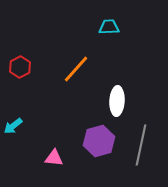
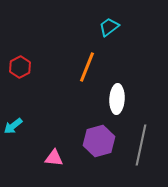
cyan trapezoid: rotated 35 degrees counterclockwise
orange line: moved 11 px right, 2 px up; rotated 20 degrees counterclockwise
white ellipse: moved 2 px up
